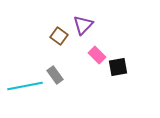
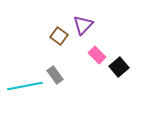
black square: moved 1 px right; rotated 30 degrees counterclockwise
